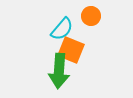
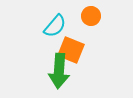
cyan semicircle: moved 7 px left, 3 px up
